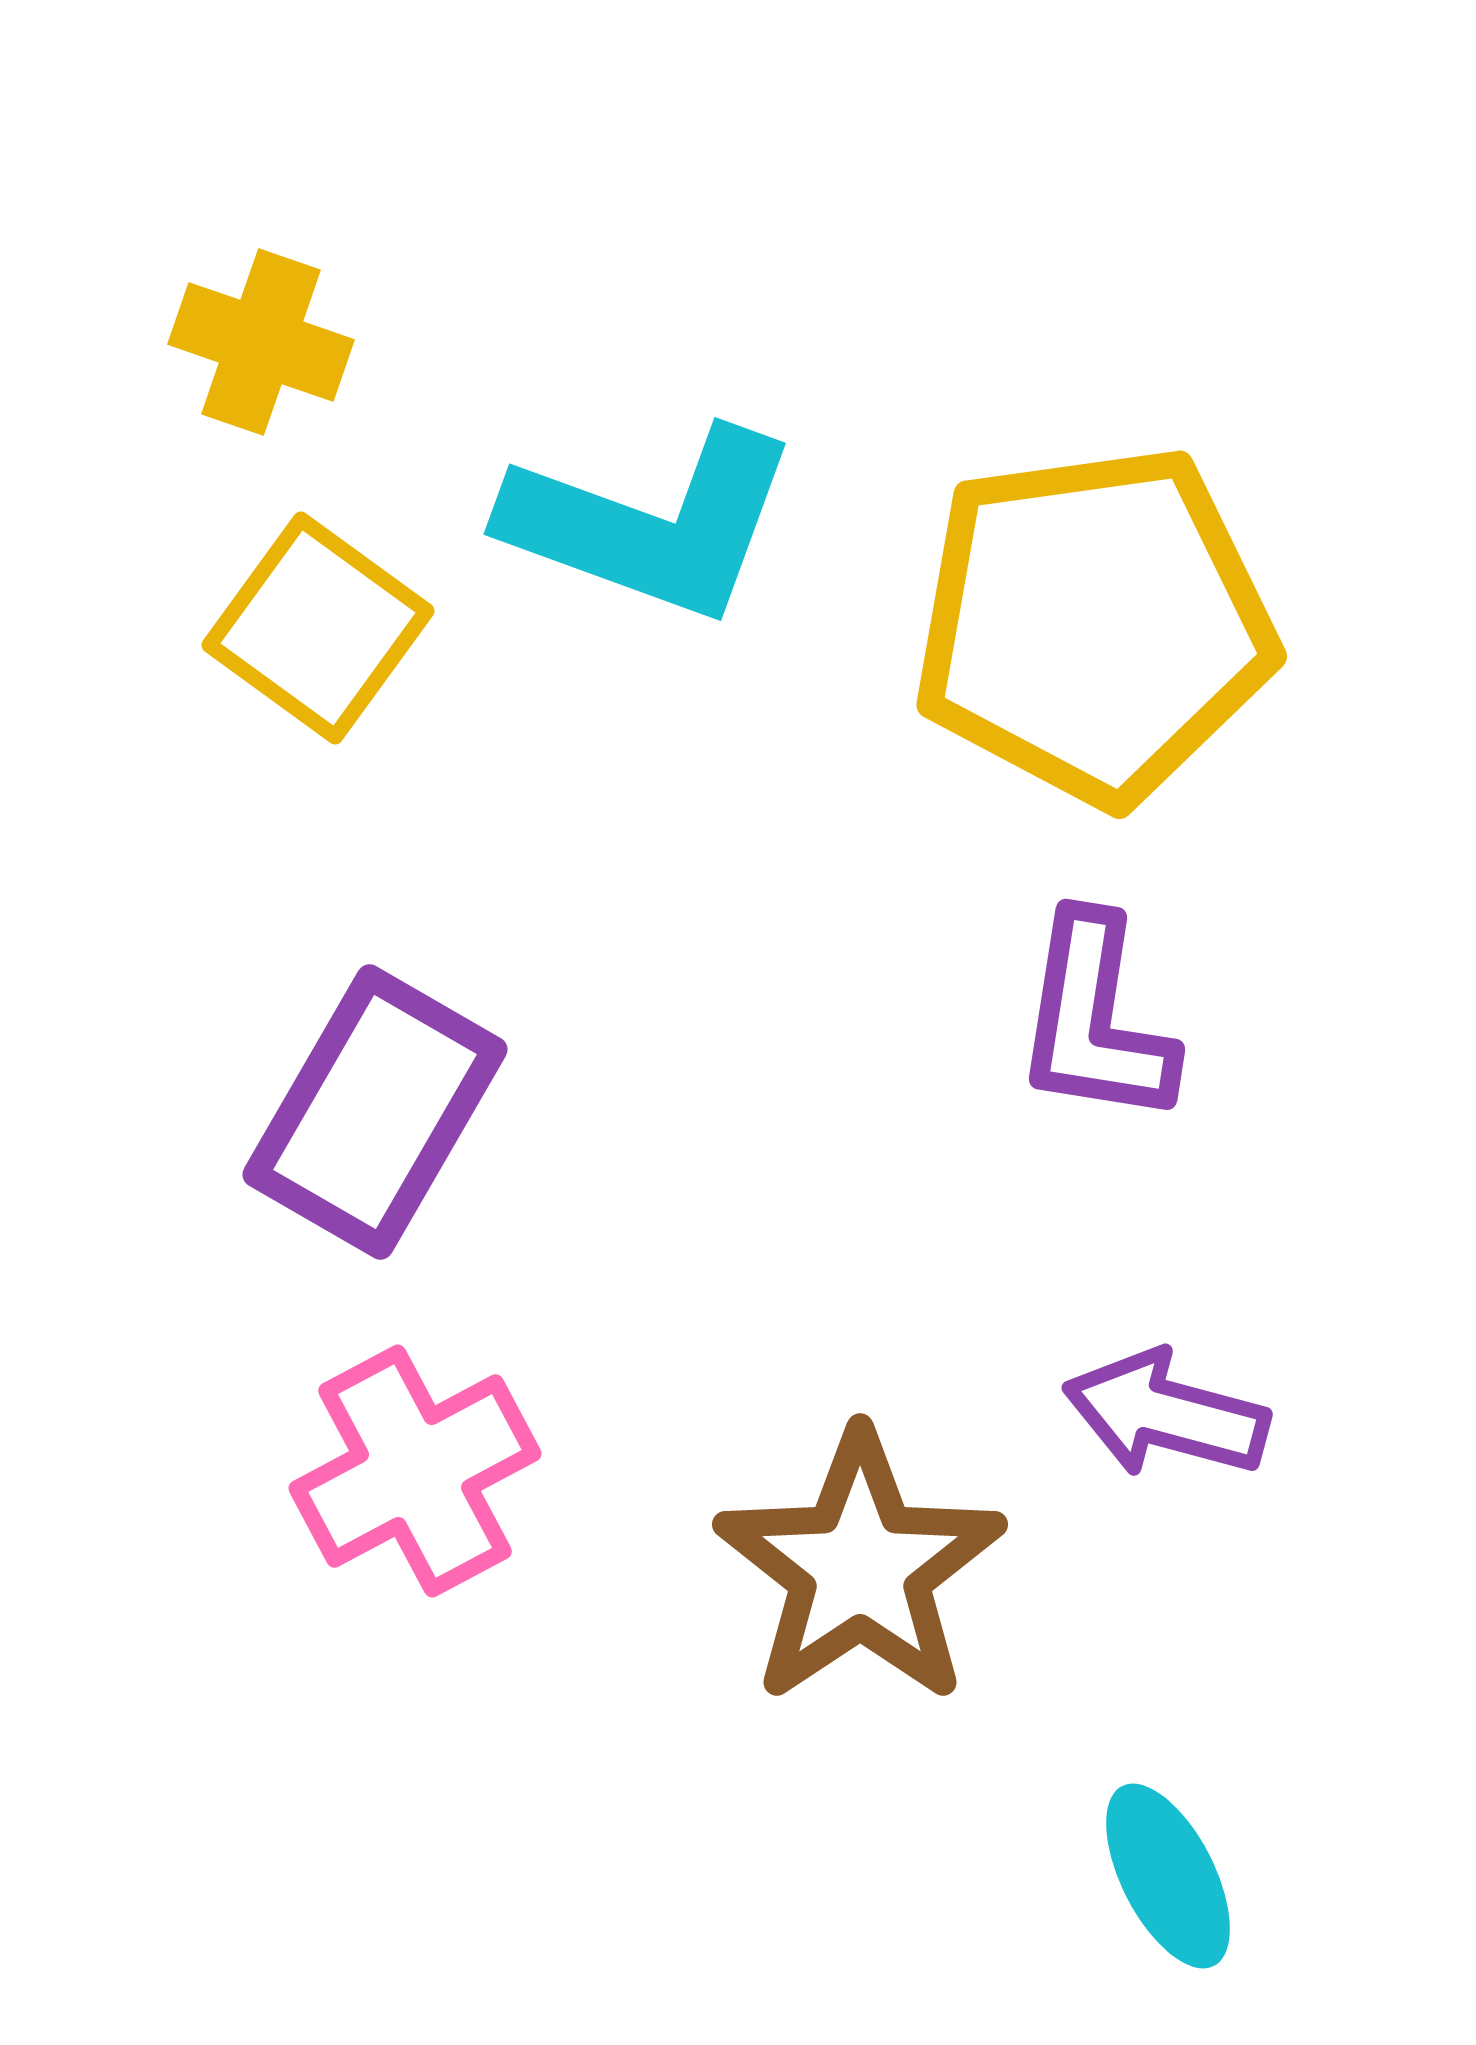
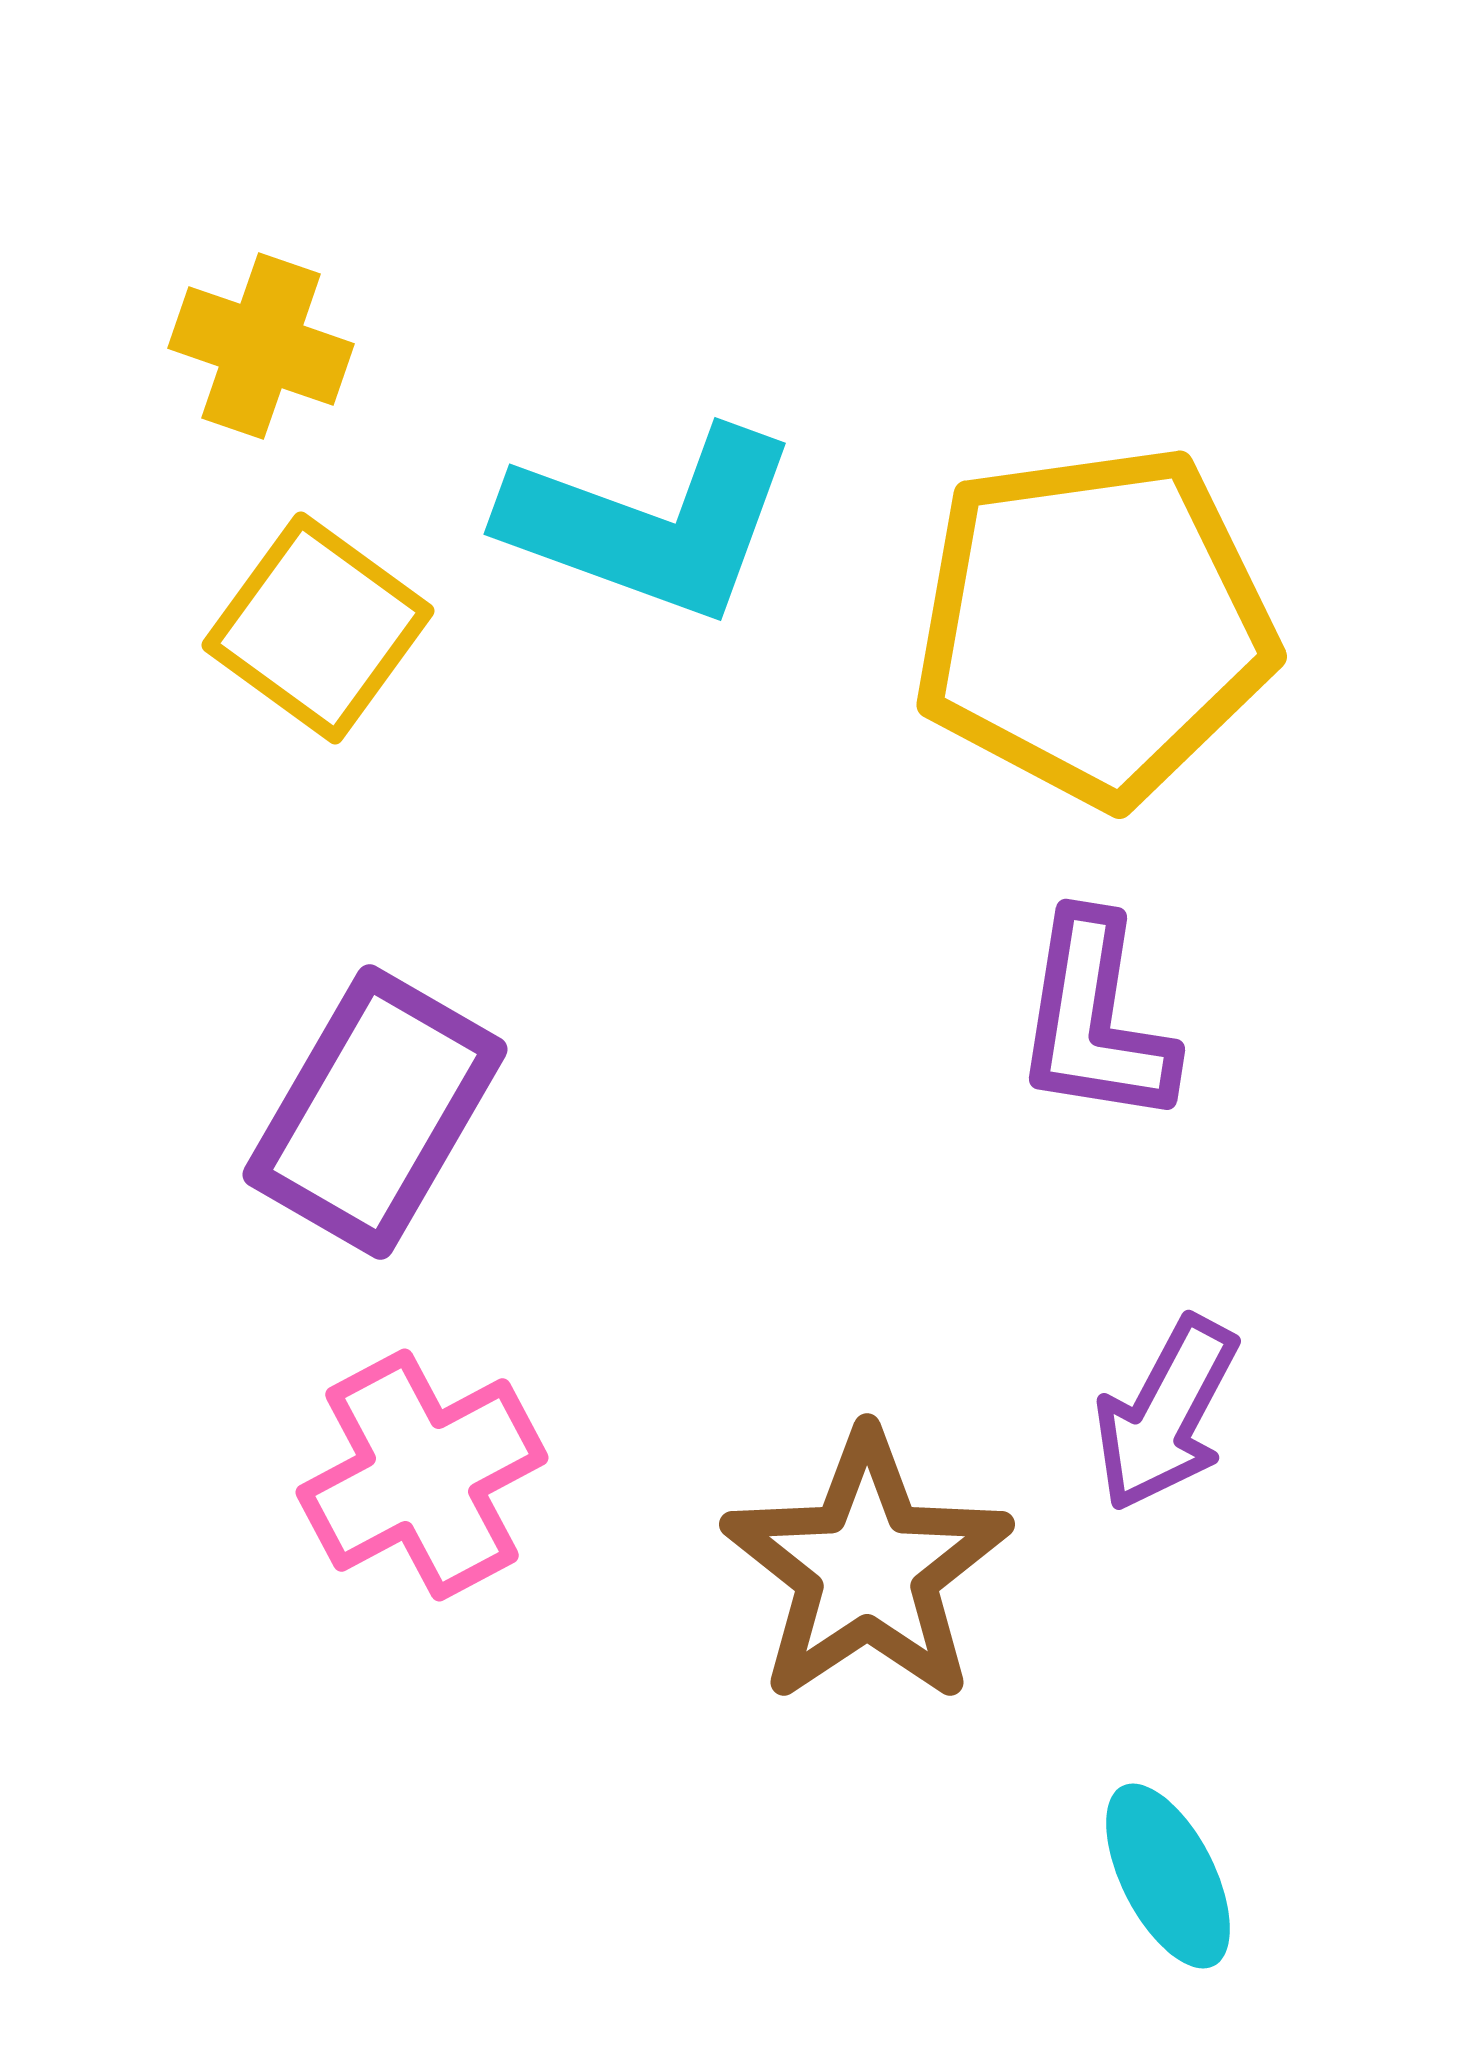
yellow cross: moved 4 px down
purple arrow: rotated 77 degrees counterclockwise
pink cross: moved 7 px right, 4 px down
brown star: moved 7 px right
